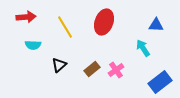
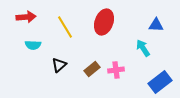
pink cross: rotated 28 degrees clockwise
